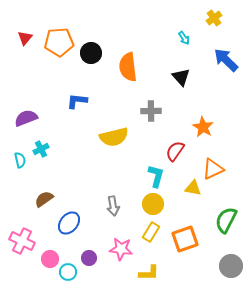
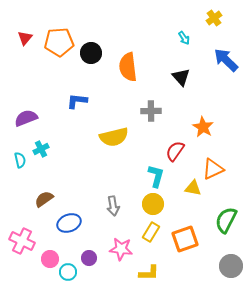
blue ellipse: rotated 30 degrees clockwise
